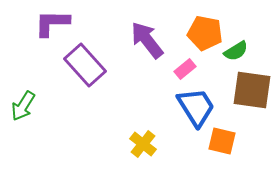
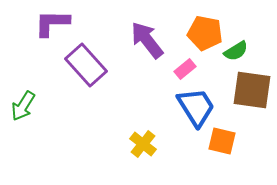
purple rectangle: moved 1 px right
